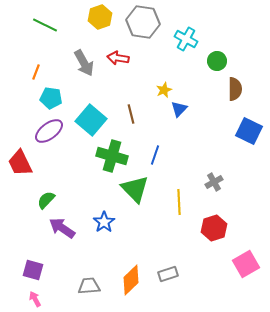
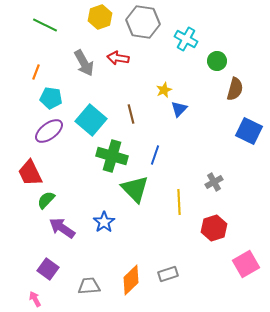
brown semicircle: rotated 15 degrees clockwise
red trapezoid: moved 10 px right, 10 px down
purple square: moved 15 px right, 1 px up; rotated 20 degrees clockwise
